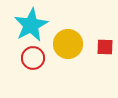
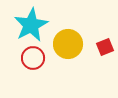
red square: rotated 24 degrees counterclockwise
